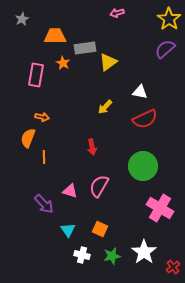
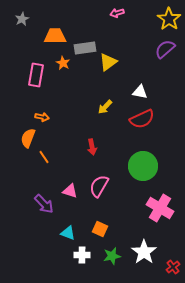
red semicircle: moved 3 px left
orange line: rotated 32 degrees counterclockwise
cyan triangle: moved 3 px down; rotated 35 degrees counterclockwise
white cross: rotated 14 degrees counterclockwise
